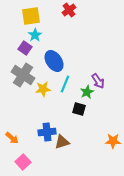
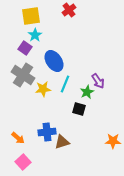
orange arrow: moved 6 px right
